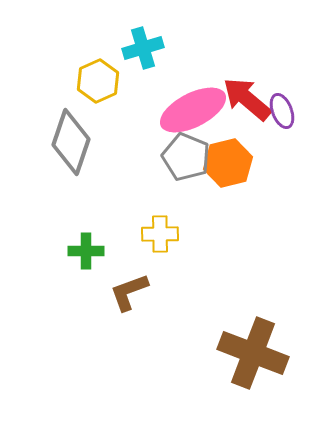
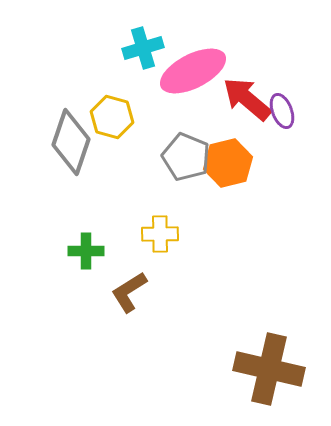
yellow hexagon: moved 14 px right, 36 px down; rotated 21 degrees counterclockwise
pink ellipse: moved 39 px up
brown L-shape: rotated 12 degrees counterclockwise
brown cross: moved 16 px right, 16 px down; rotated 8 degrees counterclockwise
